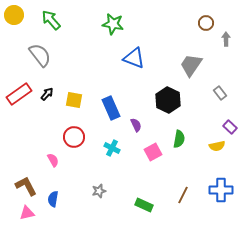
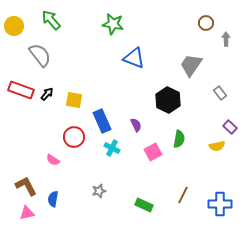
yellow circle: moved 11 px down
red rectangle: moved 2 px right, 4 px up; rotated 55 degrees clockwise
blue rectangle: moved 9 px left, 13 px down
pink semicircle: rotated 152 degrees clockwise
blue cross: moved 1 px left, 14 px down
